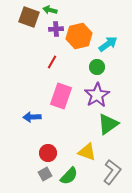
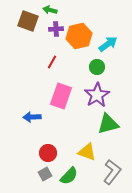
brown square: moved 1 px left, 4 px down
green triangle: rotated 20 degrees clockwise
